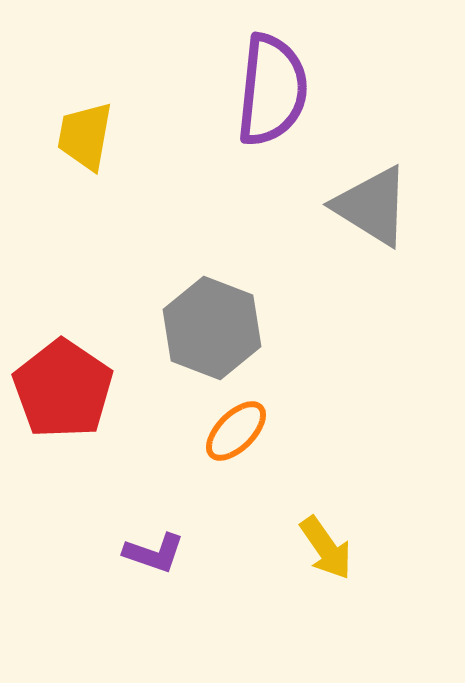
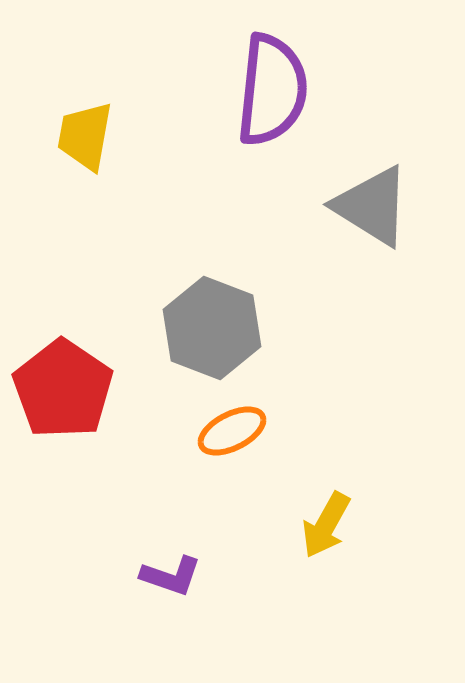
orange ellipse: moved 4 px left; rotated 18 degrees clockwise
yellow arrow: moved 23 px up; rotated 64 degrees clockwise
purple L-shape: moved 17 px right, 23 px down
